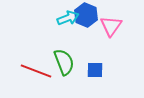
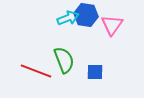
blue hexagon: rotated 15 degrees counterclockwise
pink triangle: moved 1 px right, 1 px up
green semicircle: moved 2 px up
blue square: moved 2 px down
